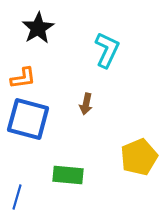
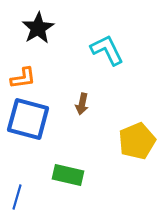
cyan L-shape: rotated 51 degrees counterclockwise
brown arrow: moved 4 px left
yellow pentagon: moved 2 px left, 16 px up
green rectangle: rotated 8 degrees clockwise
